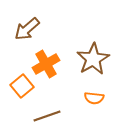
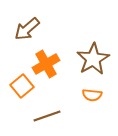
orange semicircle: moved 2 px left, 3 px up
